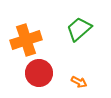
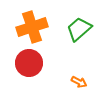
orange cross: moved 6 px right, 13 px up
red circle: moved 10 px left, 10 px up
